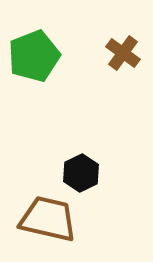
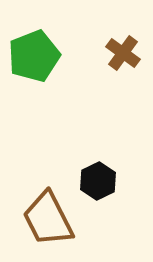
black hexagon: moved 17 px right, 8 px down
brown trapezoid: rotated 130 degrees counterclockwise
